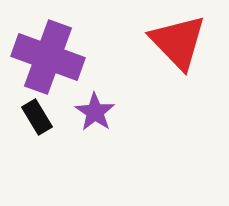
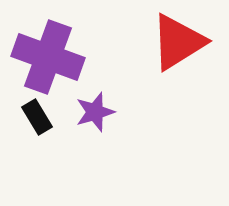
red triangle: rotated 42 degrees clockwise
purple star: rotated 21 degrees clockwise
